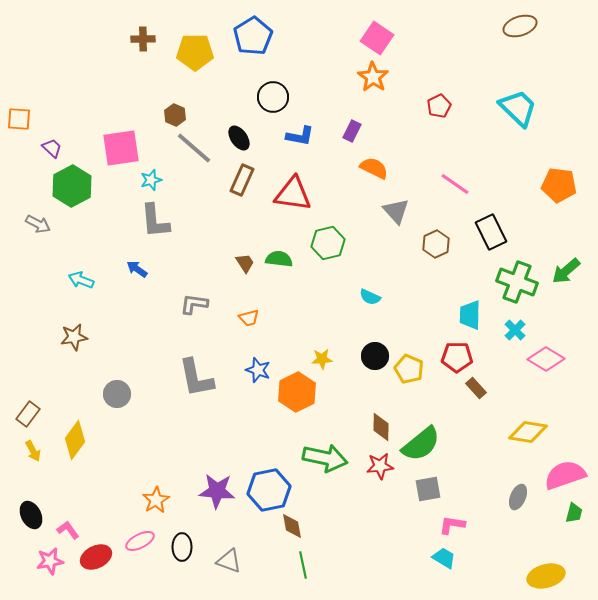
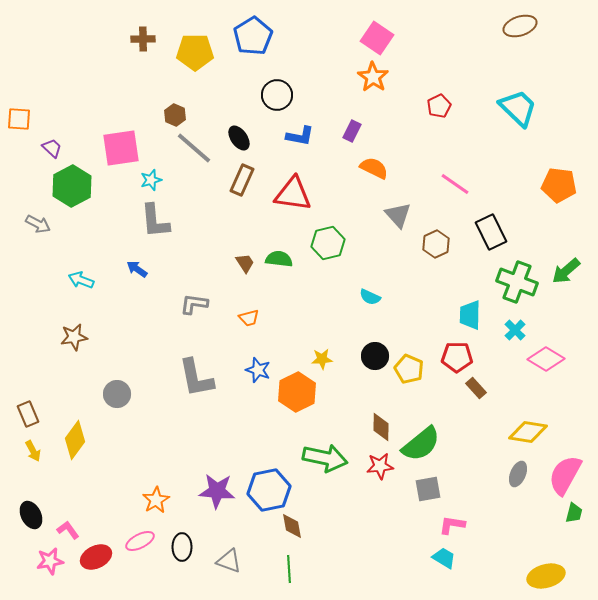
black circle at (273, 97): moved 4 px right, 2 px up
gray triangle at (396, 211): moved 2 px right, 4 px down
brown rectangle at (28, 414): rotated 60 degrees counterclockwise
pink semicircle at (565, 475): rotated 42 degrees counterclockwise
gray ellipse at (518, 497): moved 23 px up
green line at (303, 565): moved 14 px left, 4 px down; rotated 8 degrees clockwise
